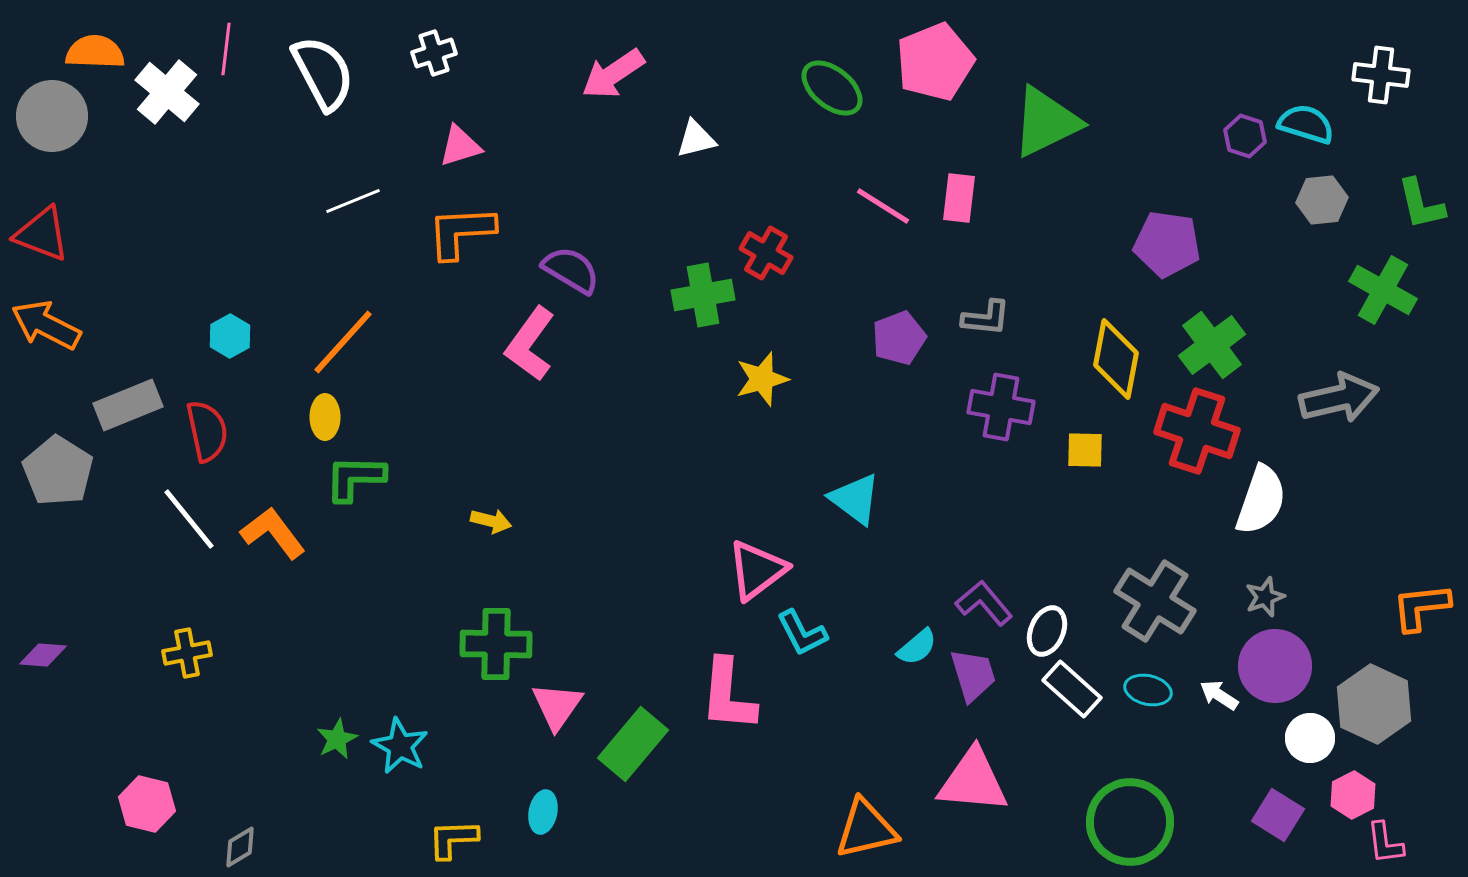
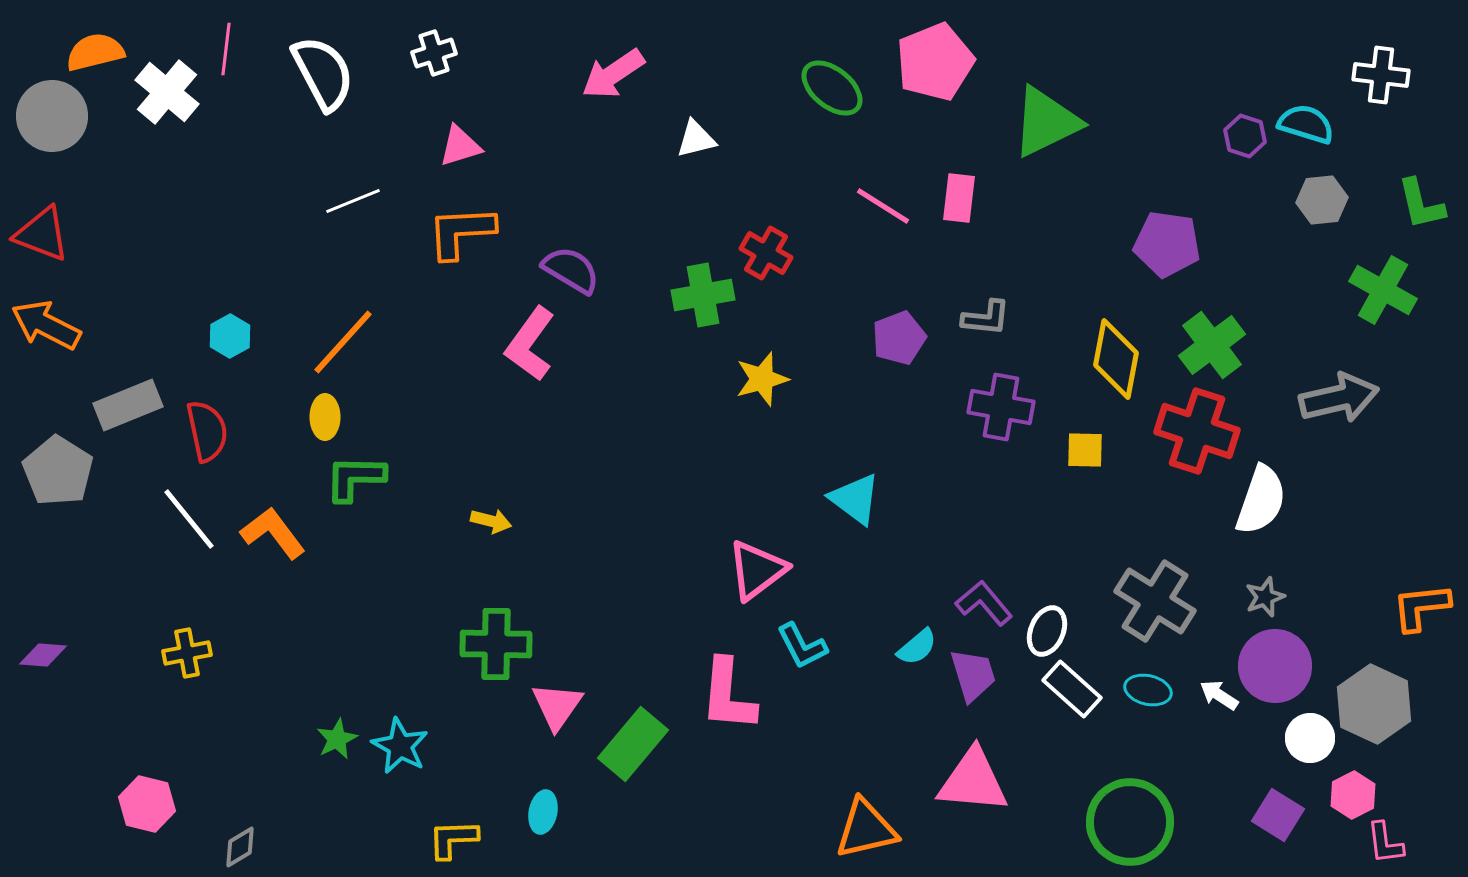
orange semicircle at (95, 52): rotated 16 degrees counterclockwise
cyan L-shape at (802, 633): moved 13 px down
